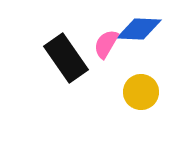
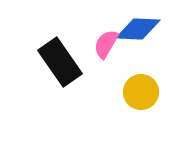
blue diamond: moved 1 px left
black rectangle: moved 6 px left, 4 px down
